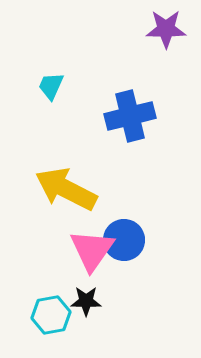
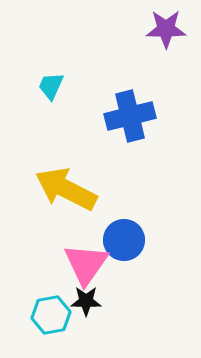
pink triangle: moved 6 px left, 14 px down
